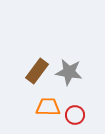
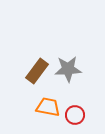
gray star: moved 1 px left, 3 px up; rotated 12 degrees counterclockwise
orange trapezoid: rotated 10 degrees clockwise
